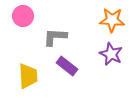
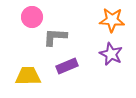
pink circle: moved 9 px right, 1 px down
purple rectangle: rotated 60 degrees counterclockwise
yellow trapezoid: rotated 88 degrees counterclockwise
